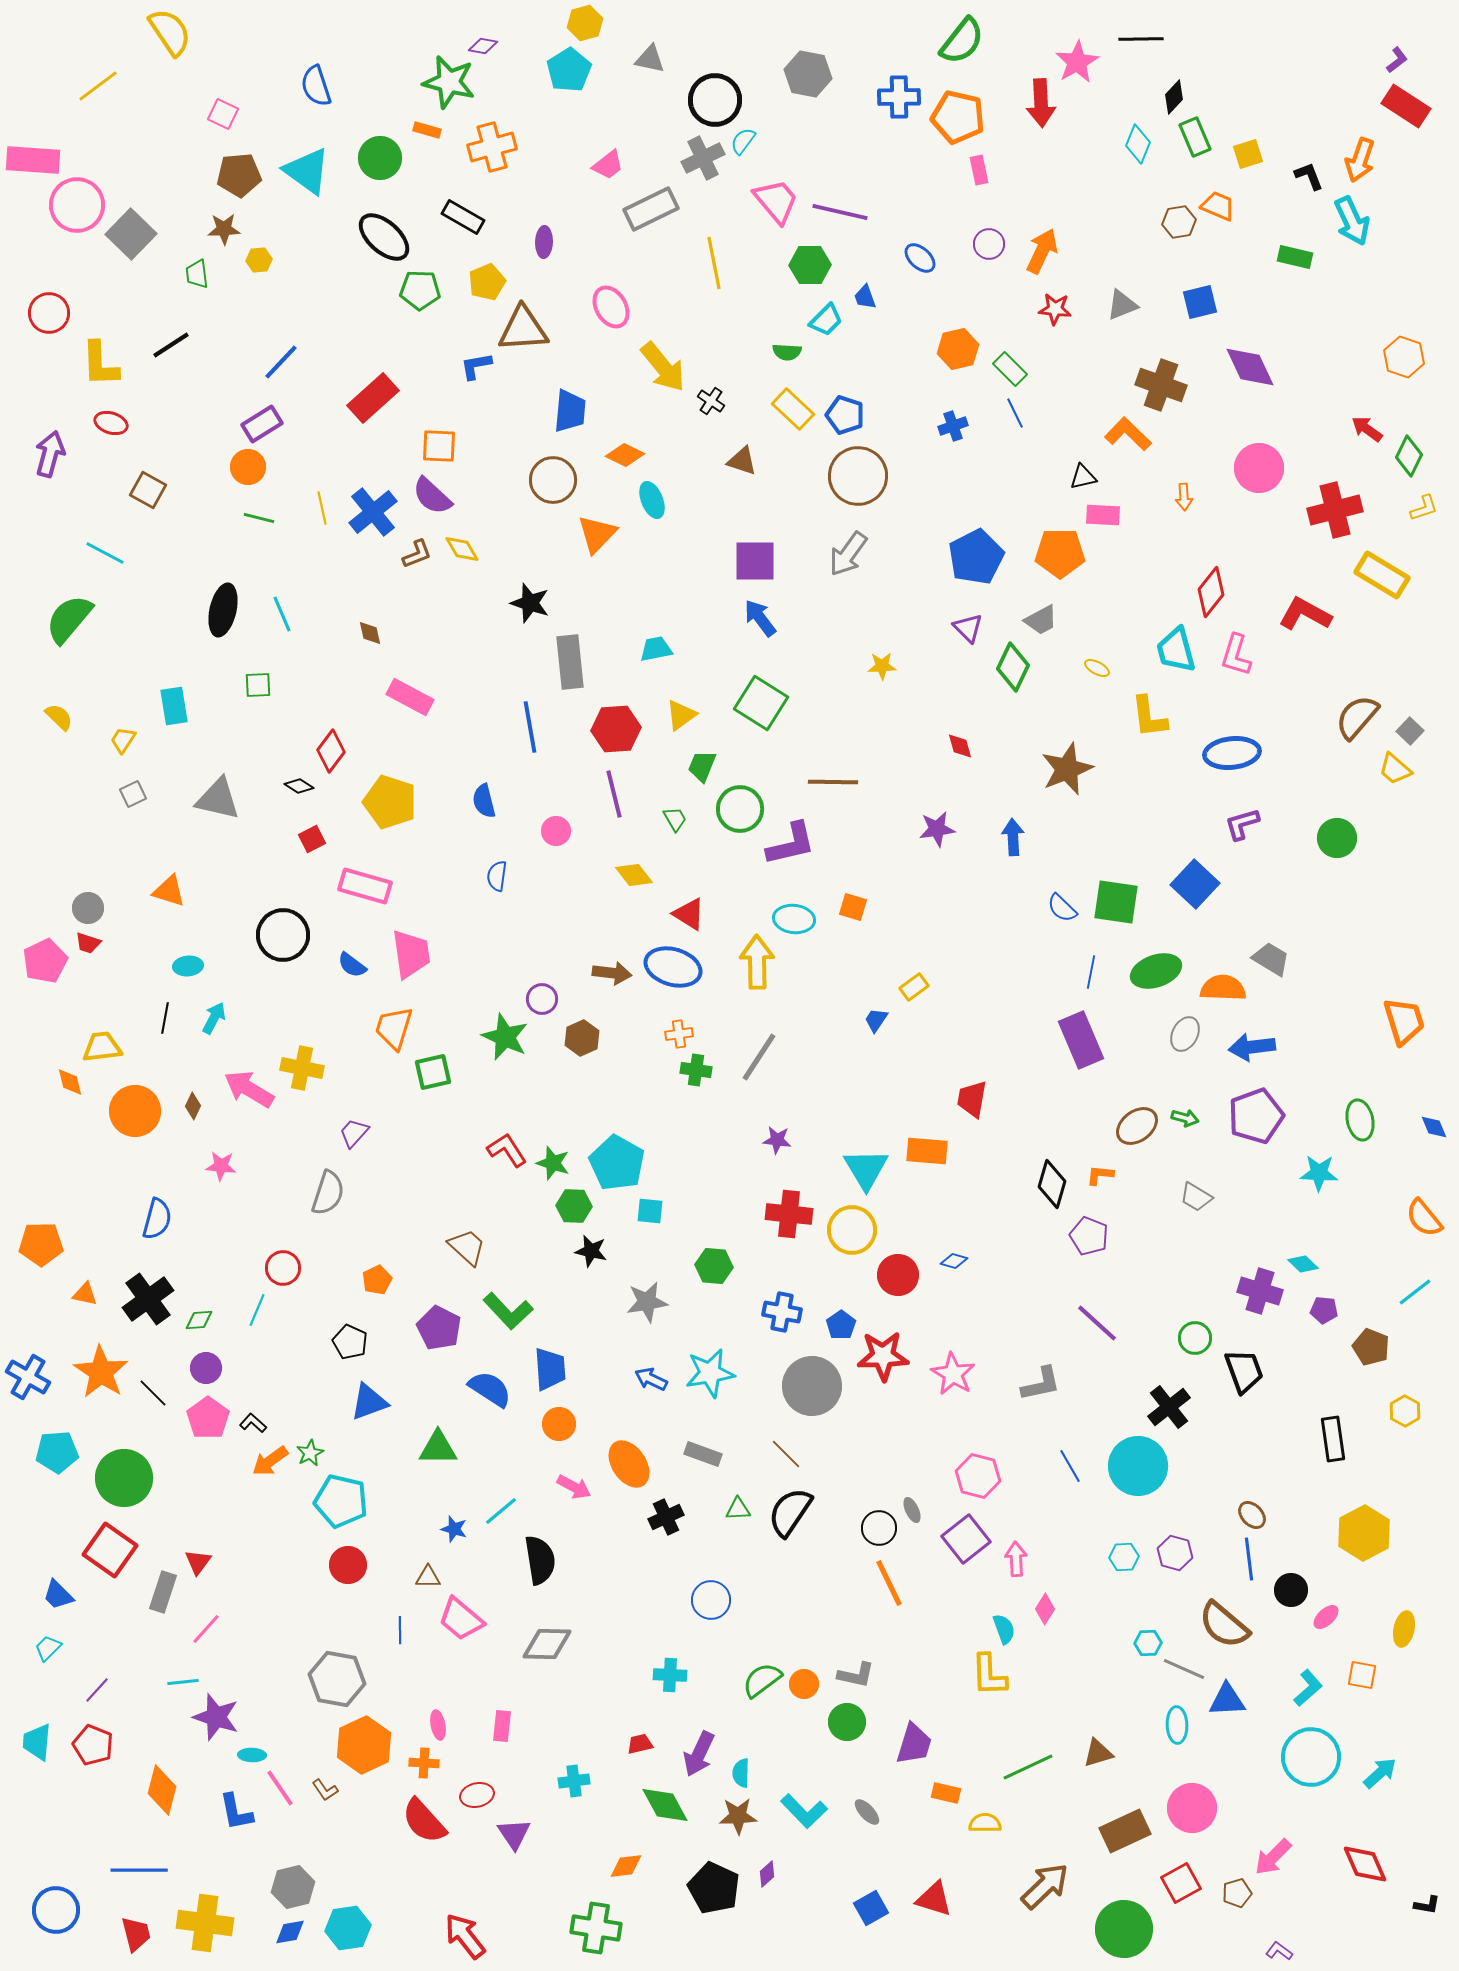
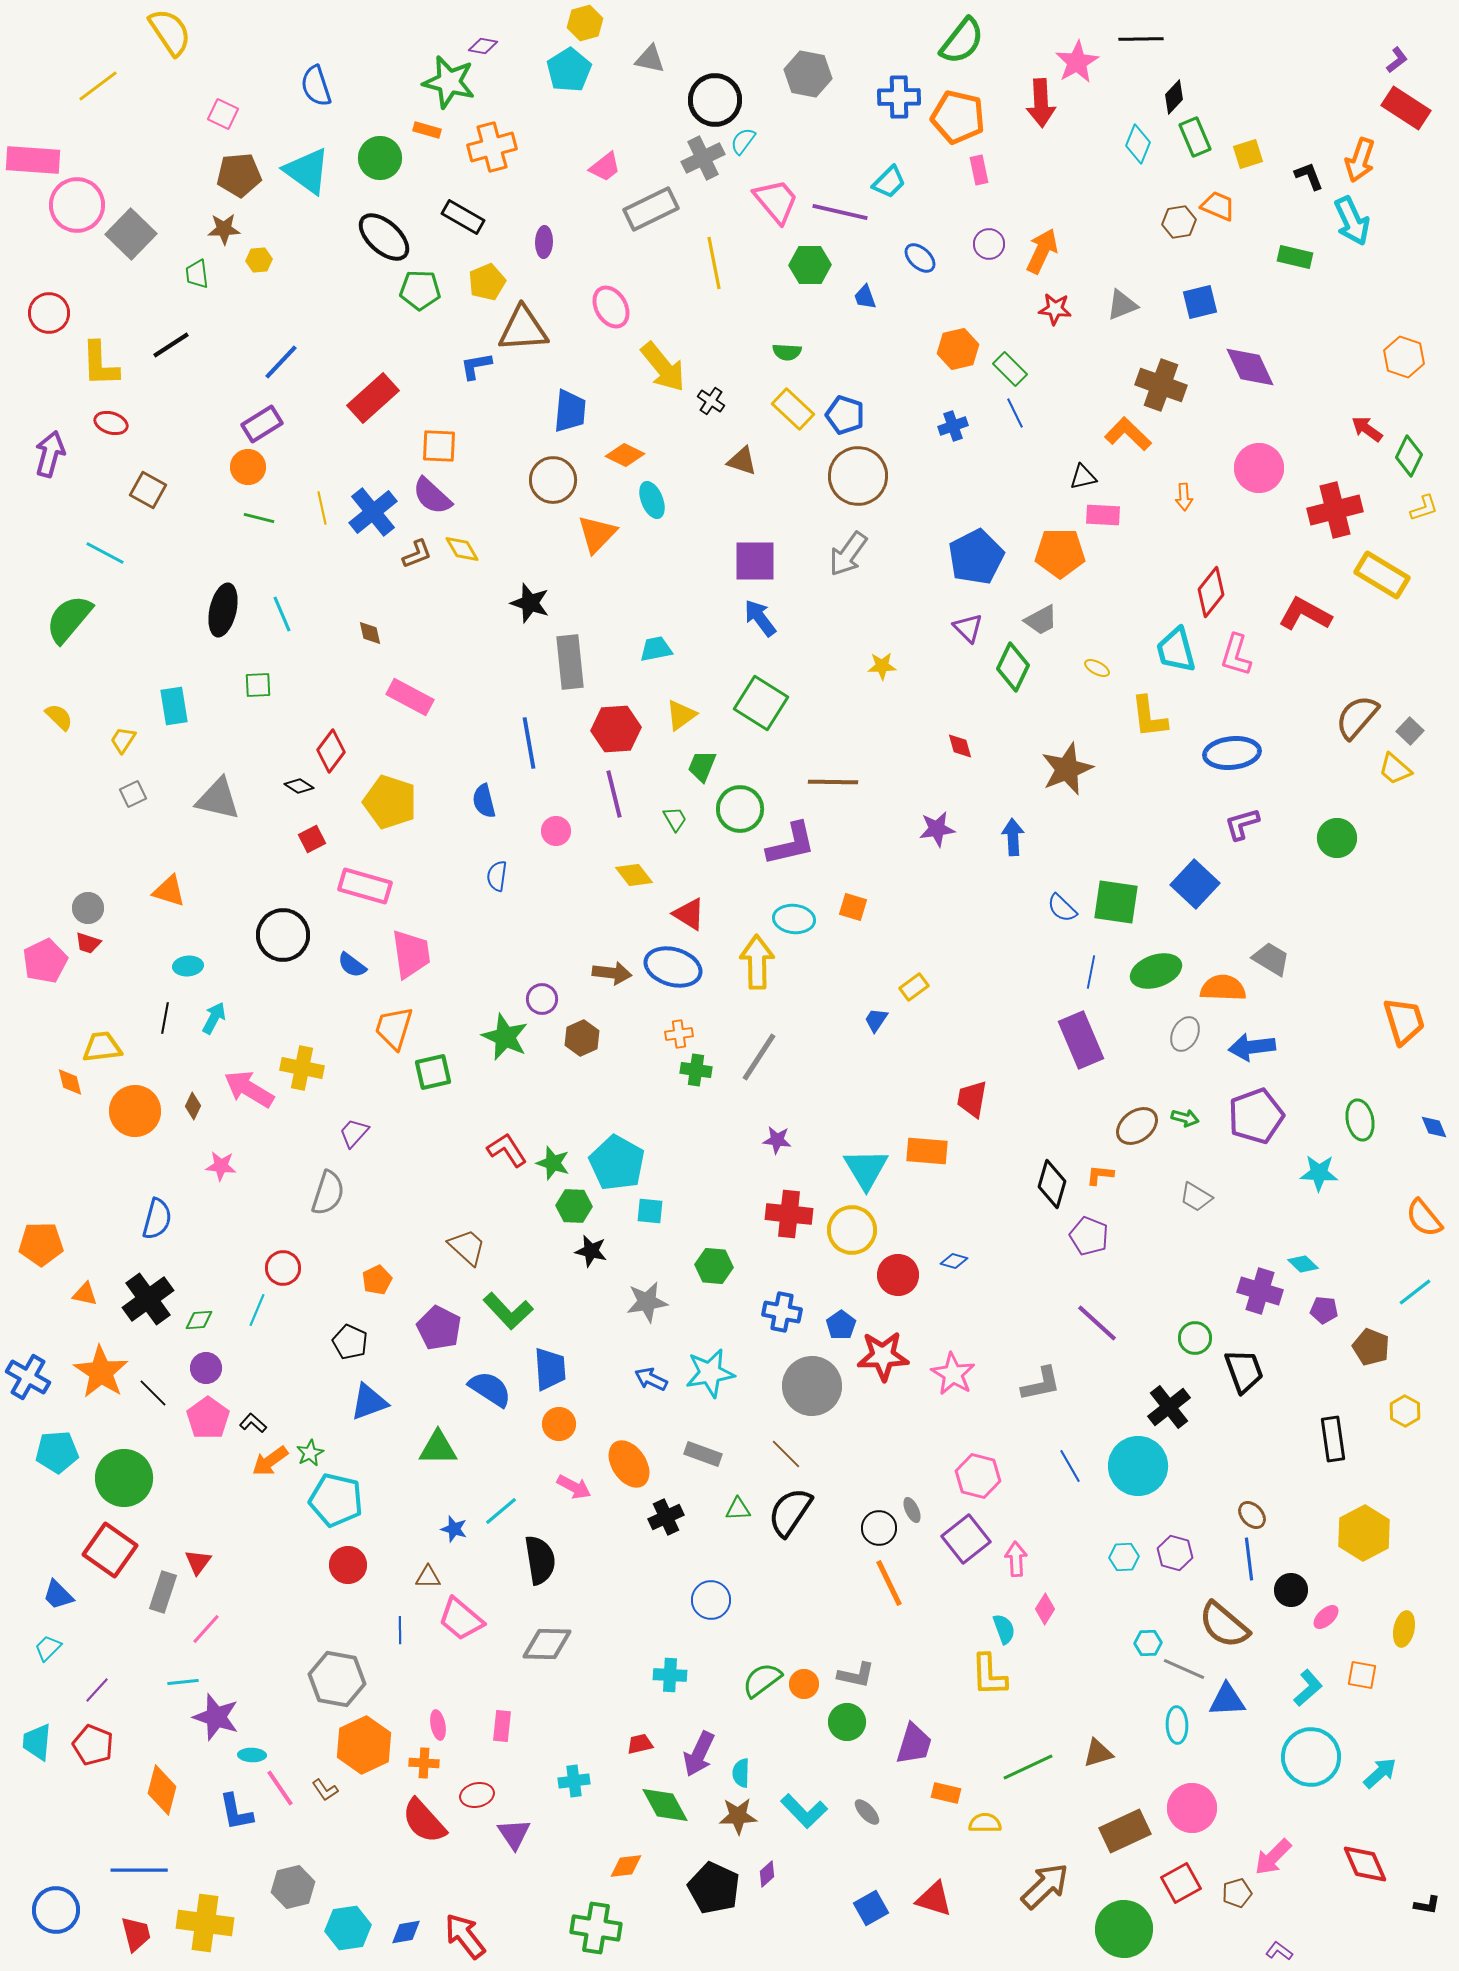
red rectangle at (1406, 106): moved 2 px down
pink trapezoid at (608, 165): moved 3 px left, 2 px down
cyan trapezoid at (826, 320): moved 63 px right, 138 px up
blue line at (530, 727): moved 1 px left, 16 px down
cyan pentagon at (341, 1501): moved 5 px left, 1 px up
blue diamond at (290, 1932): moved 116 px right
